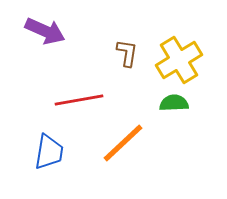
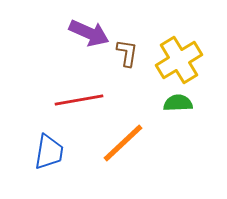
purple arrow: moved 44 px right, 2 px down
green semicircle: moved 4 px right
